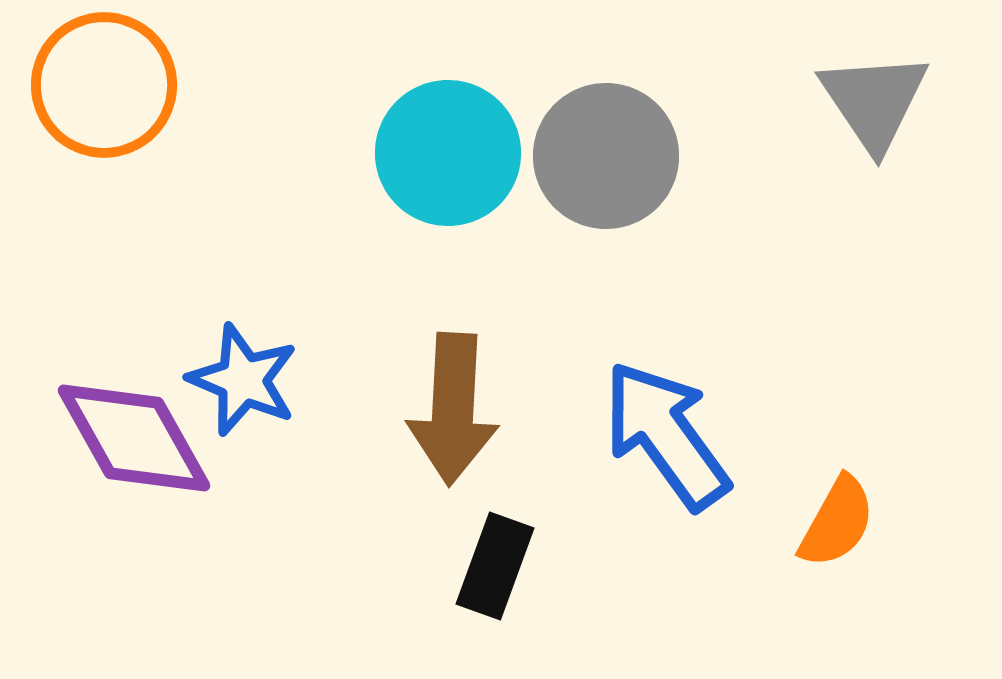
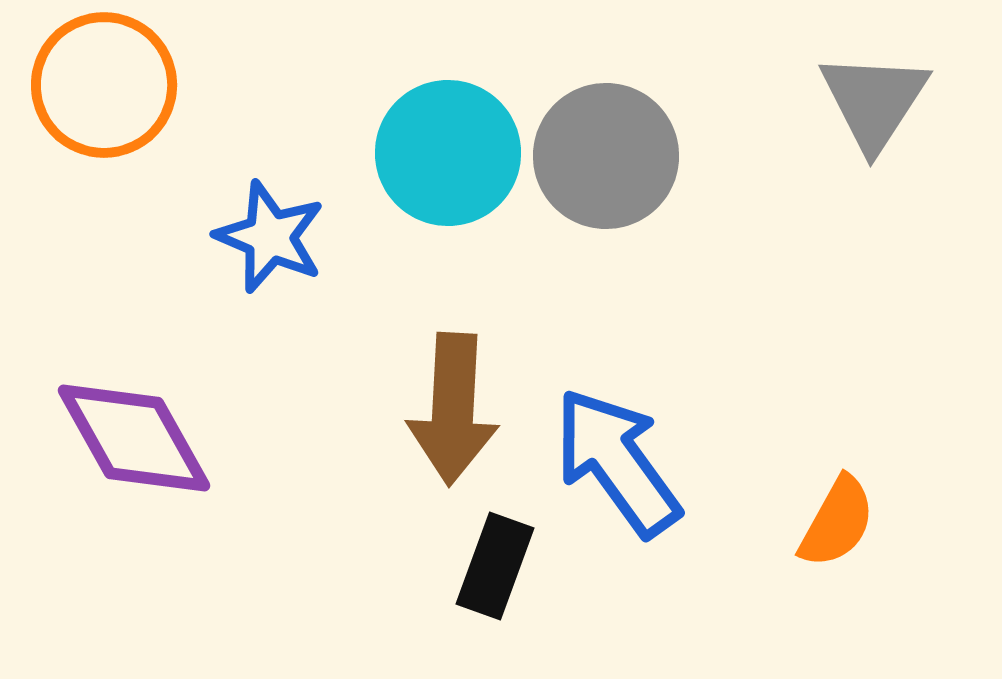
gray triangle: rotated 7 degrees clockwise
blue star: moved 27 px right, 143 px up
blue arrow: moved 49 px left, 27 px down
